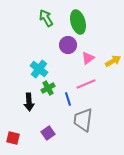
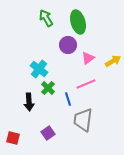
green cross: rotated 16 degrees counterclockwise
